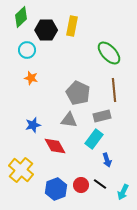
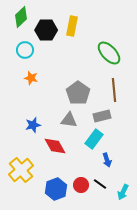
cyan circle: moved 2 px left
gray pentagon: rotated 10 degrees clockwise
yellow cross: rotated 10 degrees clockwise
